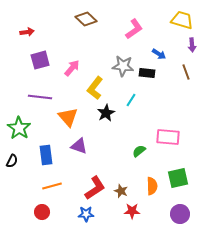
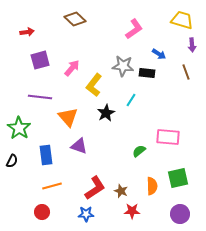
brown diamond: moved 11 px left
yellow L-shape: moved 1 px left, 3 px up
